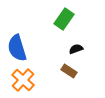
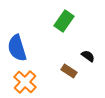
green rectangle: moved 2 px down
black semicircle: moved 12 px right, 7 px down; rotated 56 degrees clockwise
orange cross: moved 2 px right, 2 px down
